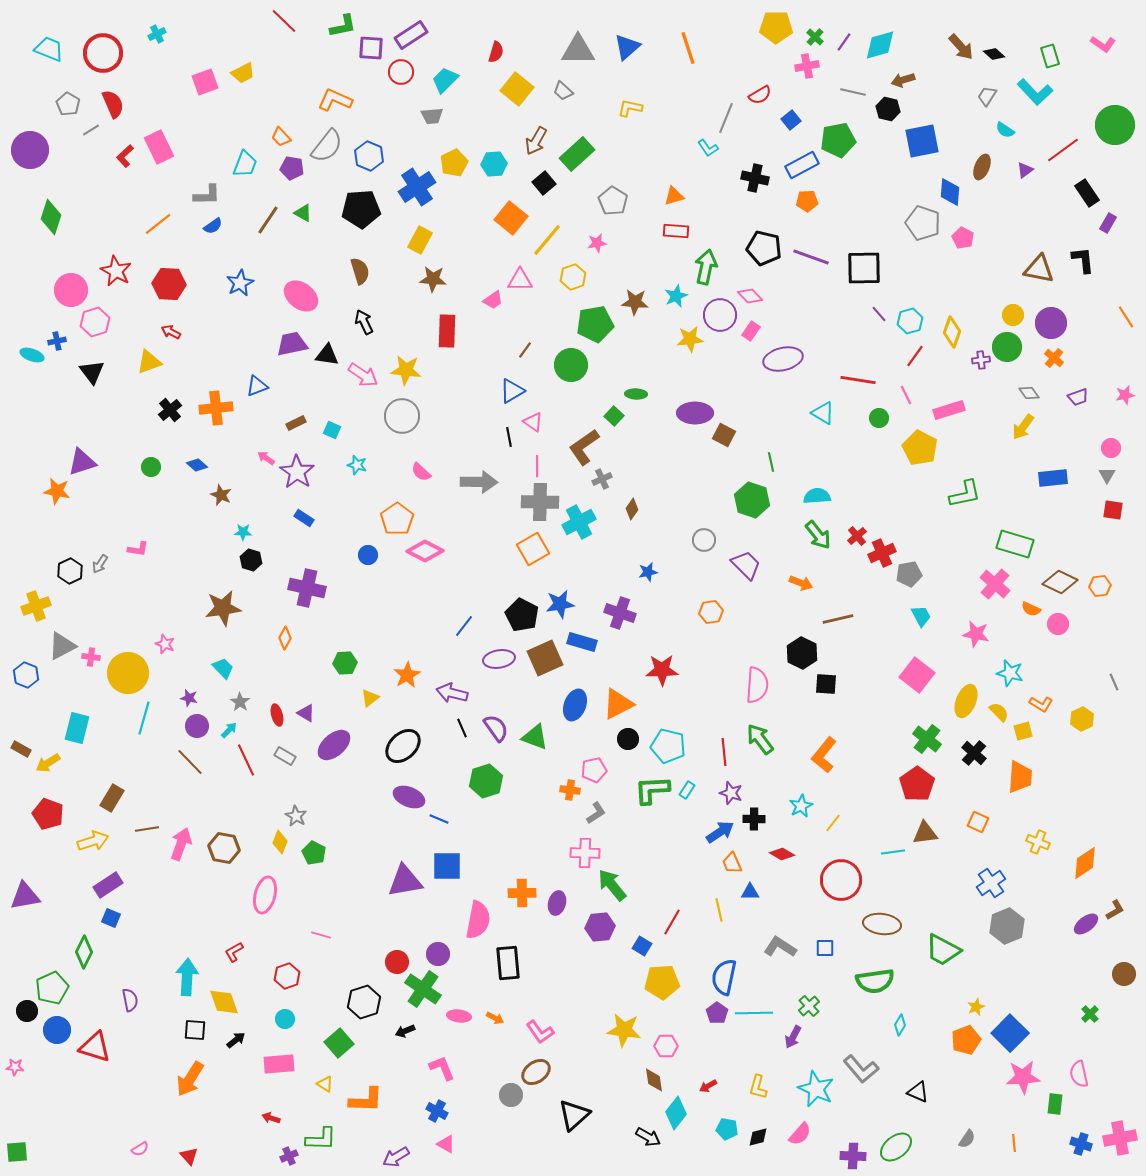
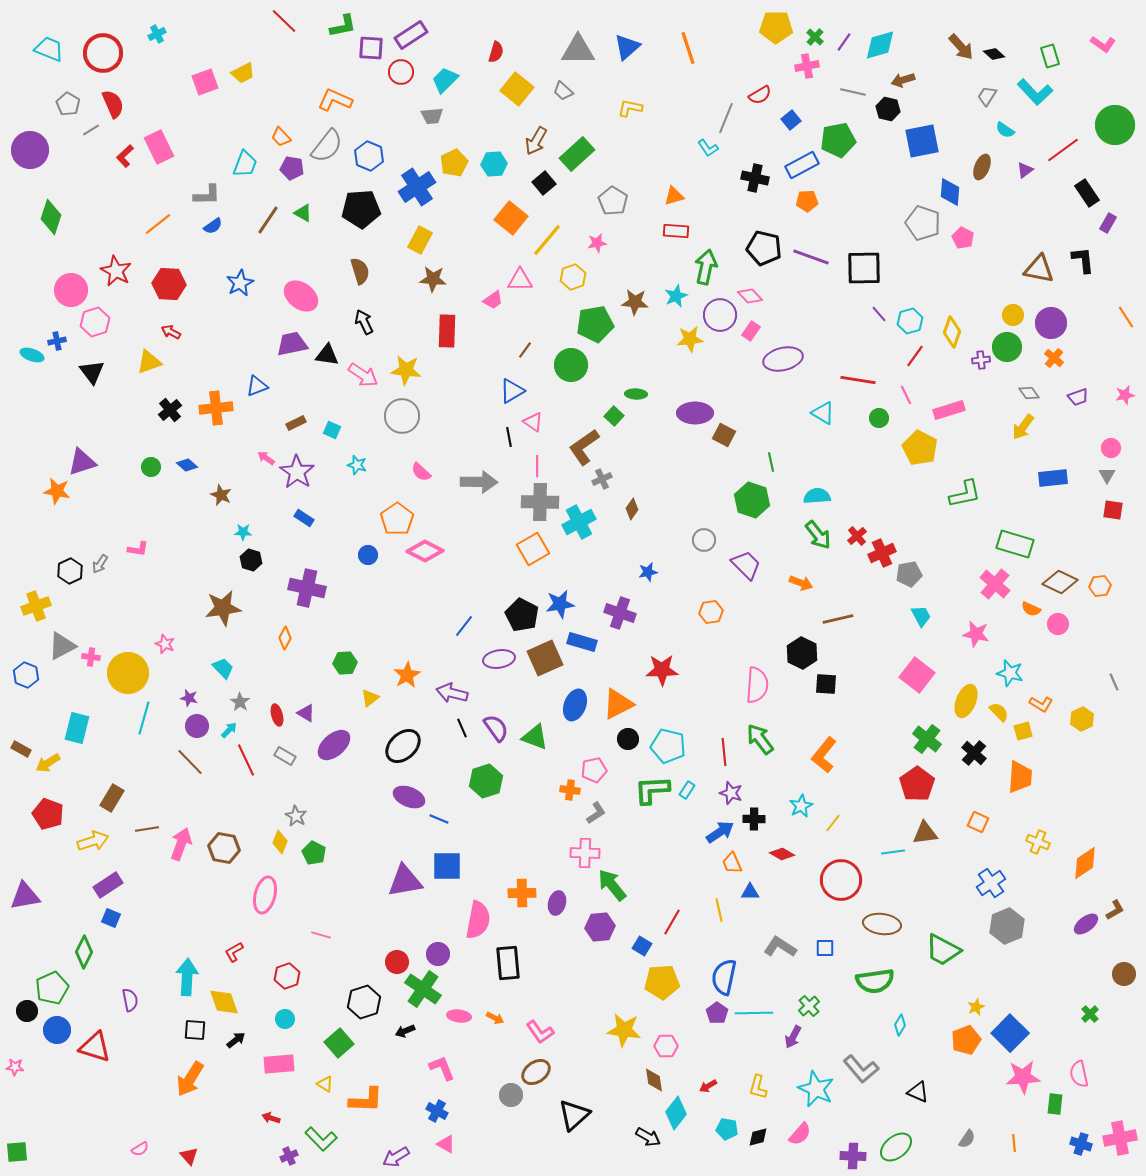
blue diamond at (197, 465): moved 10 px left
green L-shape at (321, 1139): rotated 44 degrees clockwise
